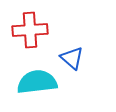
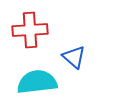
blue triangle: moved 2 px right, 1 px up
